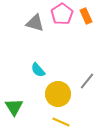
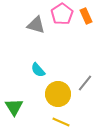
gray triangle: moved 1 px right, 2 px down
gray line: moved 2 px left, 2 px down
